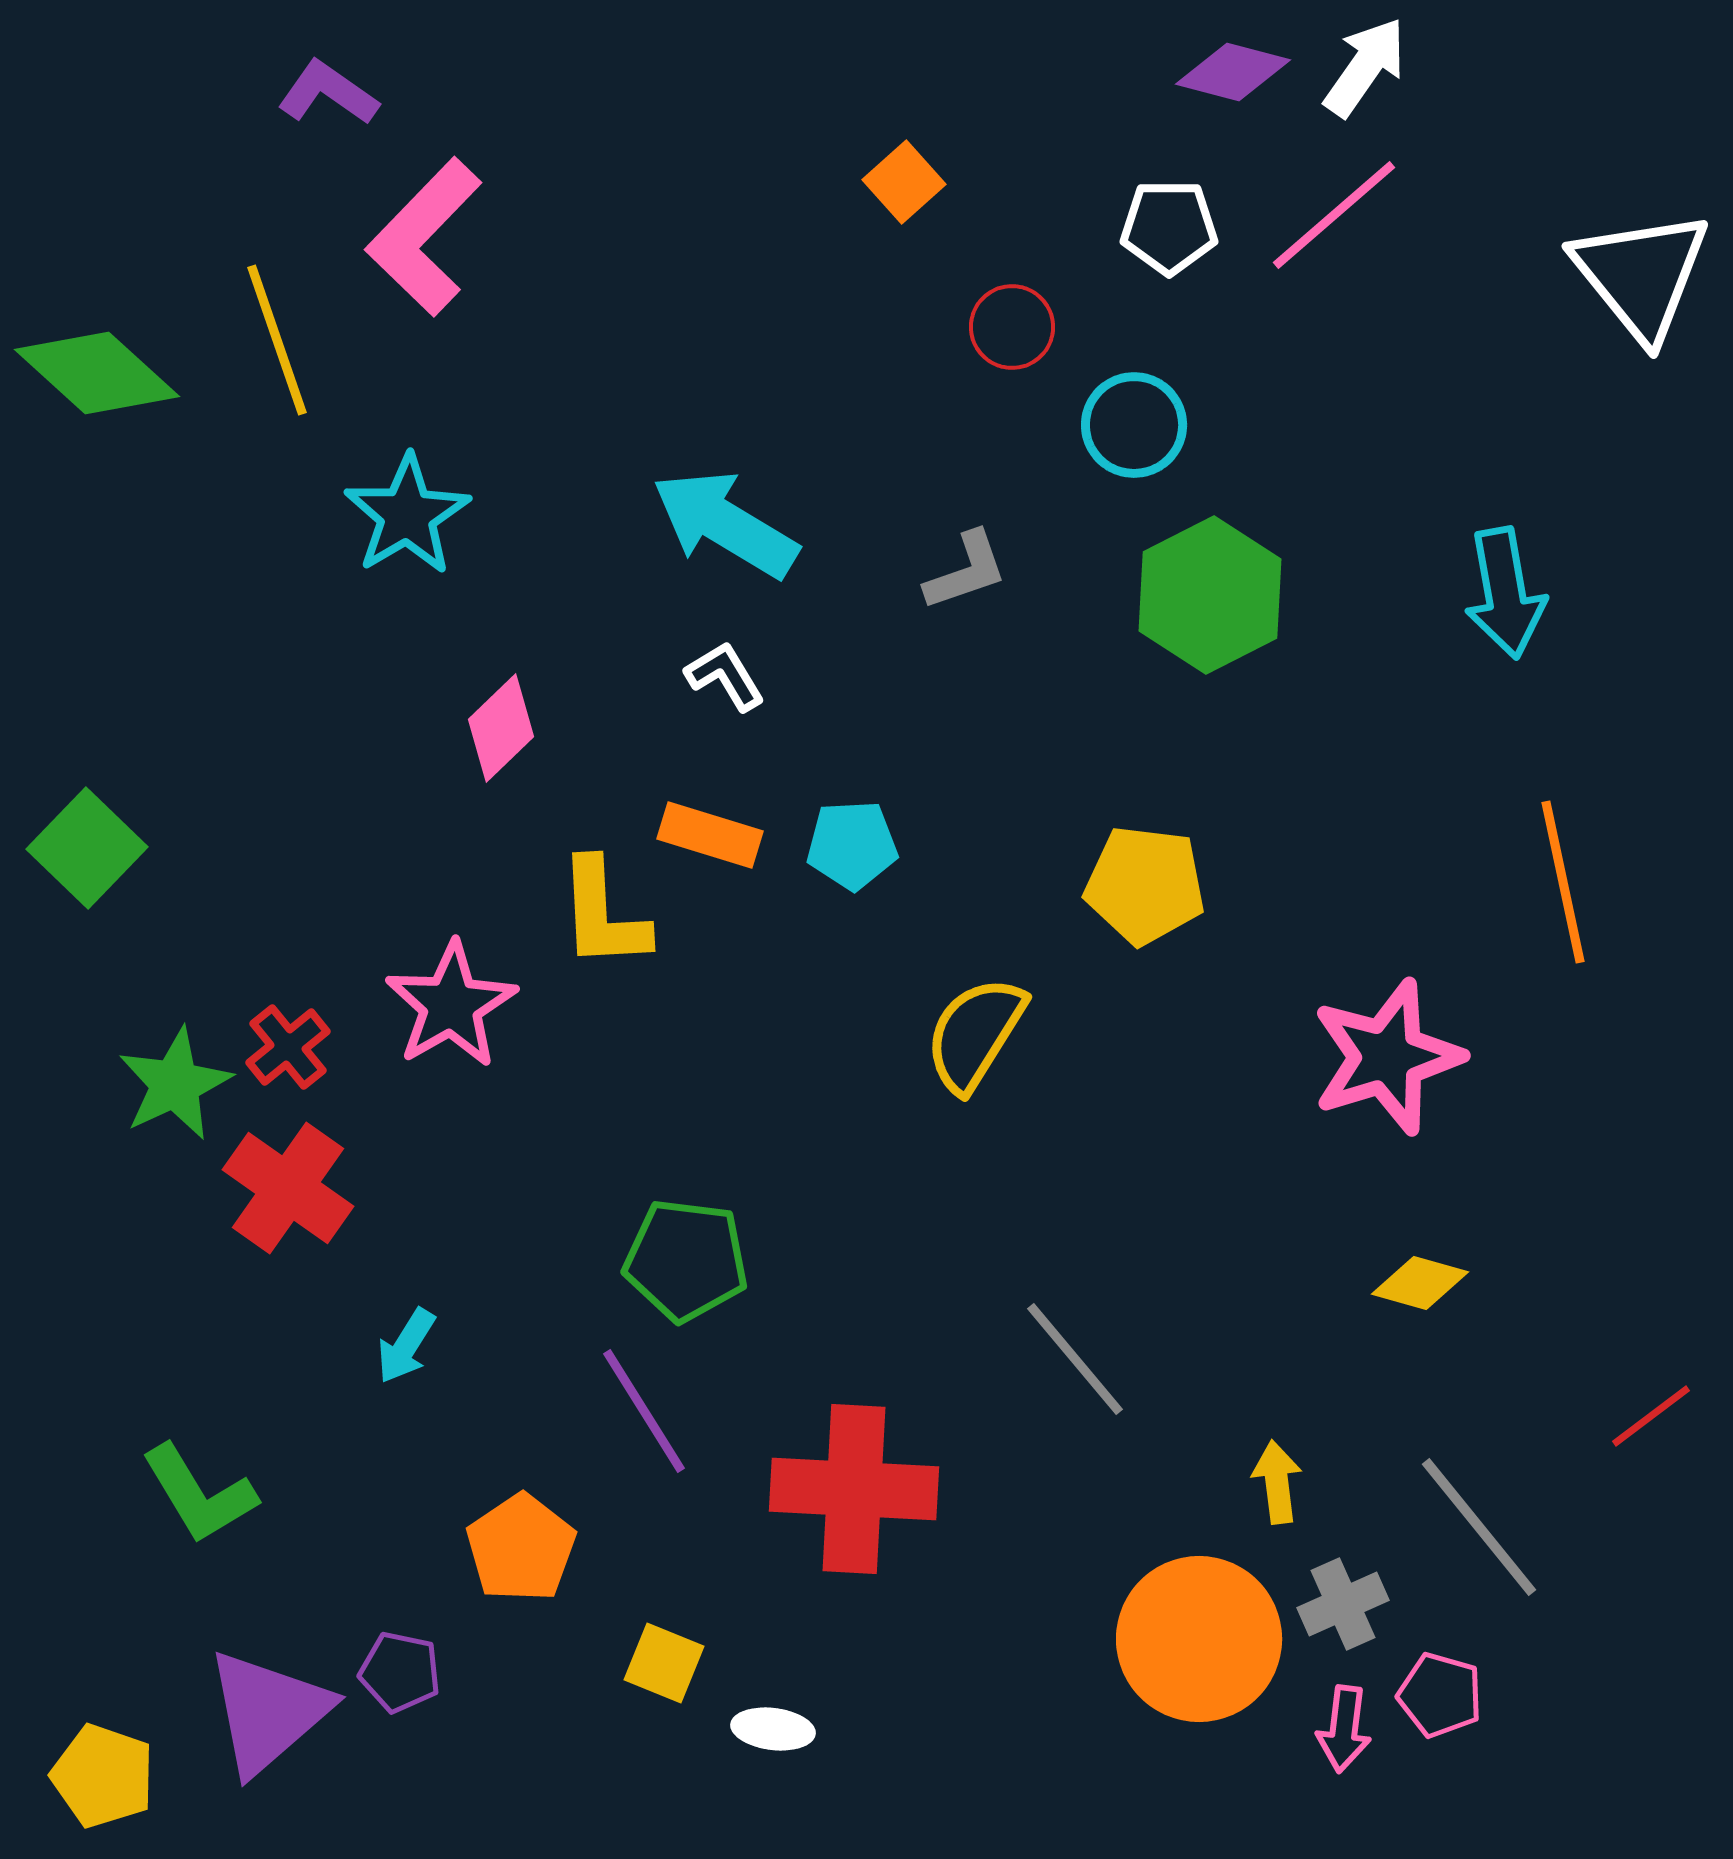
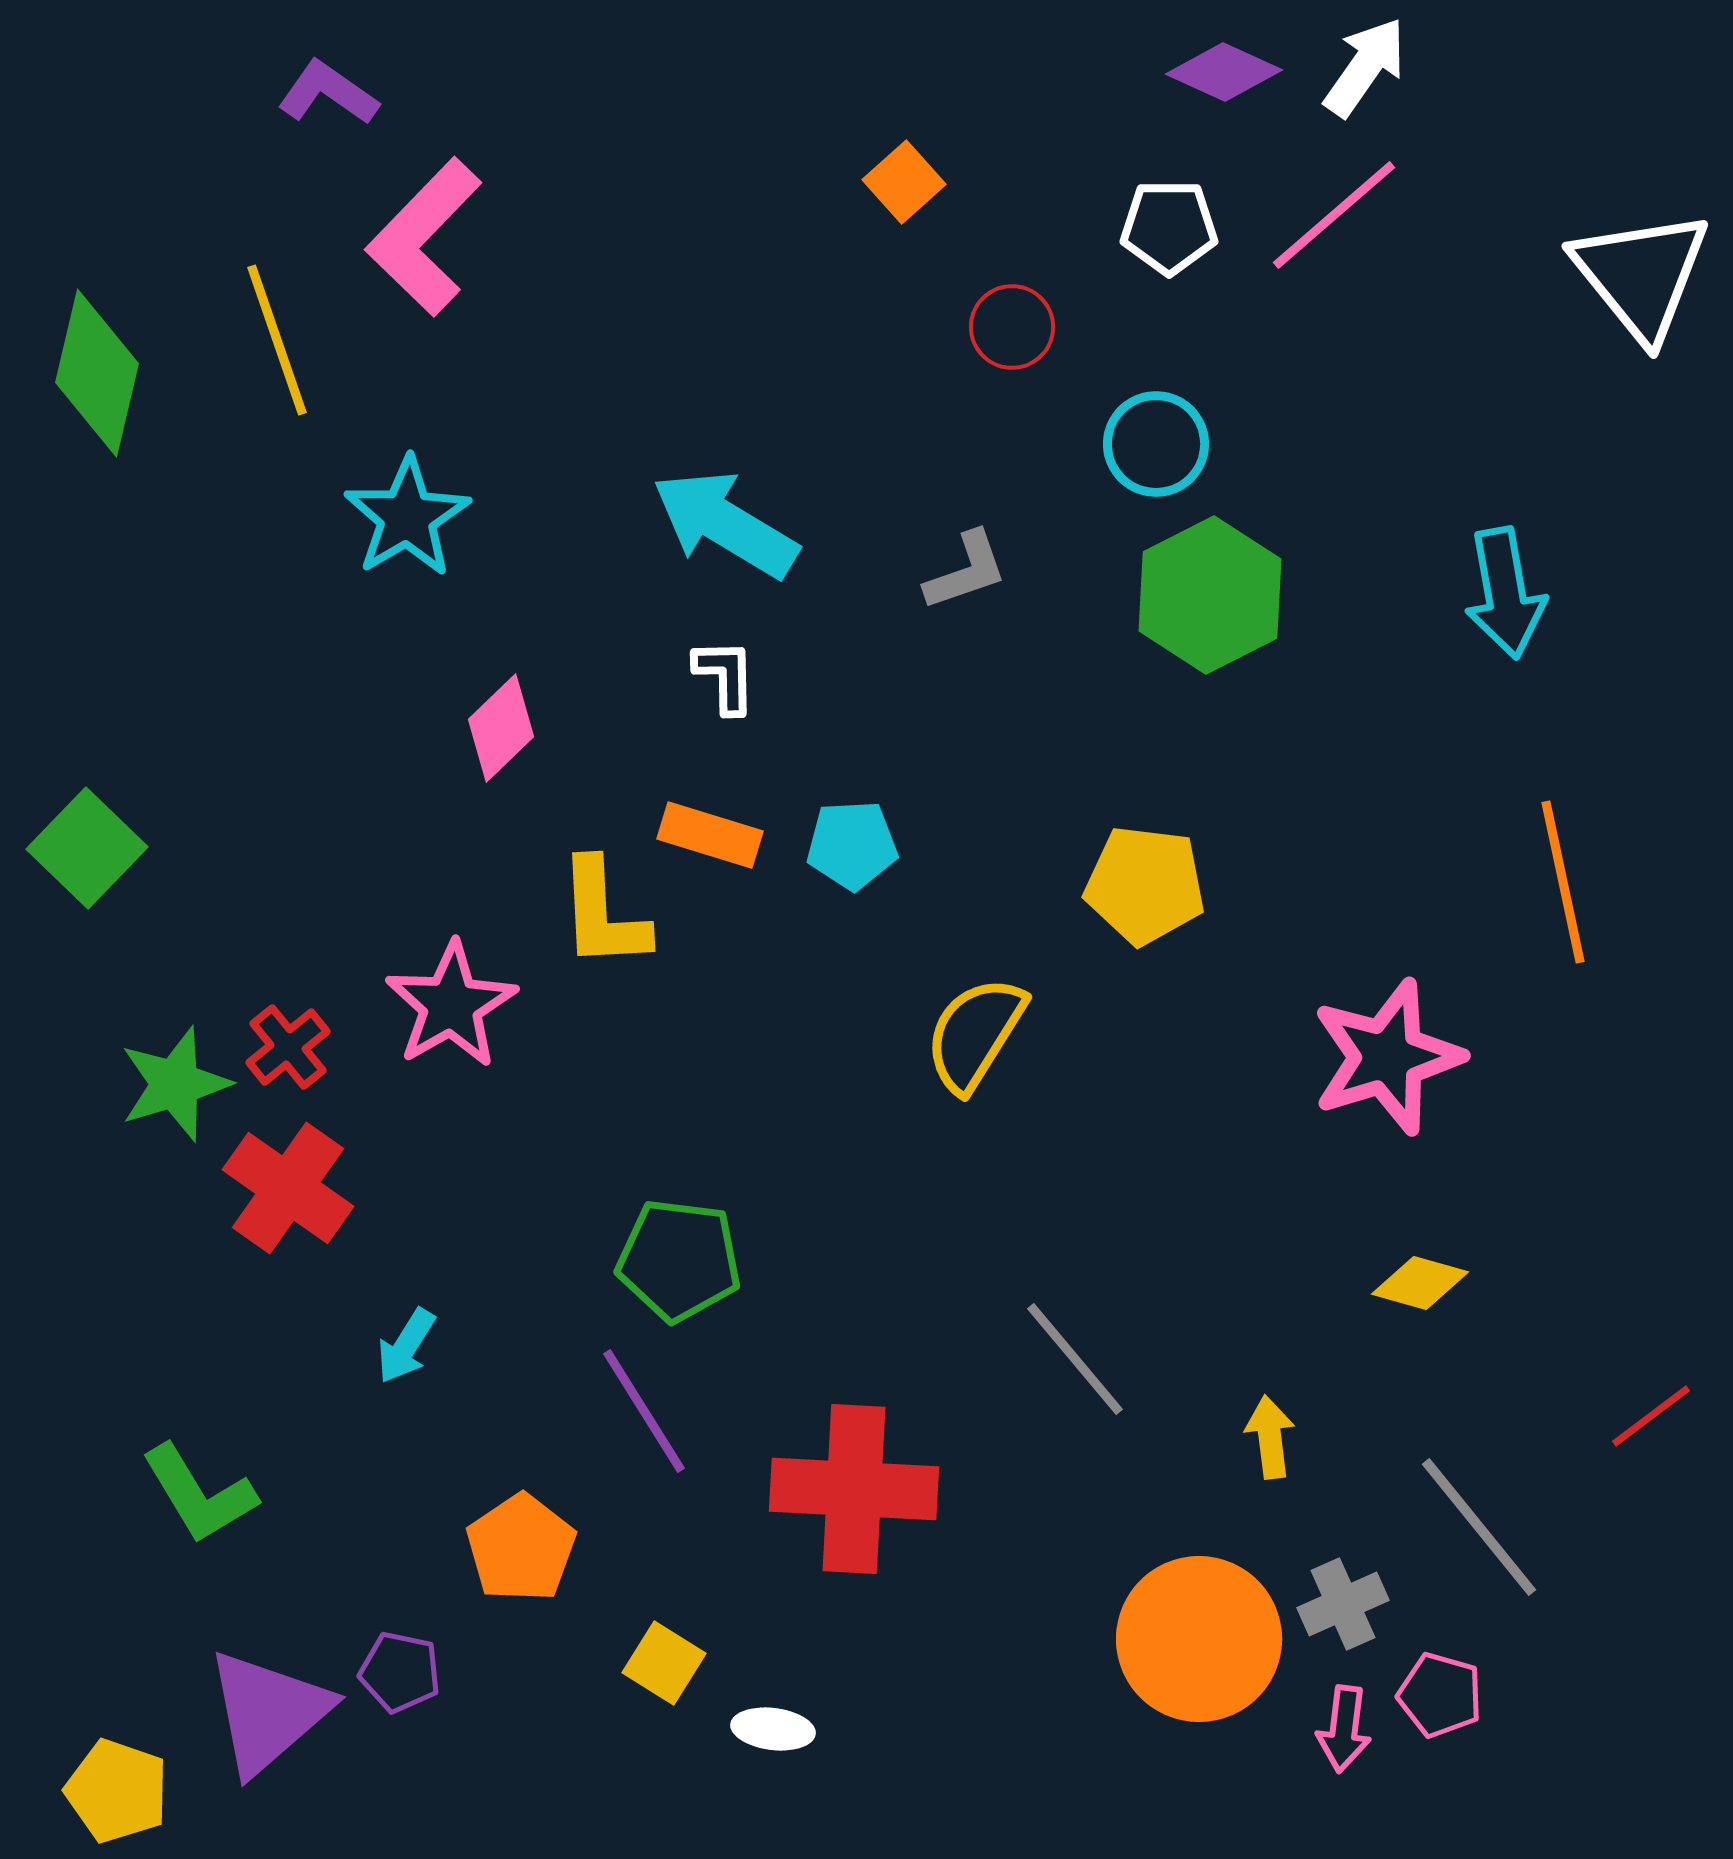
purple diamond at (1233, 72): moved 9 px left; rotated 10 degrees clockwise
green diamond at (97, 373): rotated 61 degrees clockwise
cyan circle at (1134, 425): moved 22 px right, 19 px down
cyan star at (407, 515): moved 2 px down
white L-shape at (725, 676): rotated 30 degrees clockwise
green star at (175, 1084): rotated 8 degrees clockwise
green pentagon at (686, 1260): moved 7 px left
yellow arrow at (1277, 1482): moved 7 px left, 45 px up
yellow square at (664, 1663): rotated 10 degrees clockwise
yellow pentagon at (103, 1776): moved 14 px right, 15 px down
